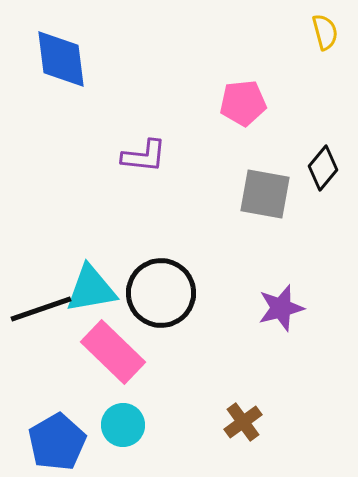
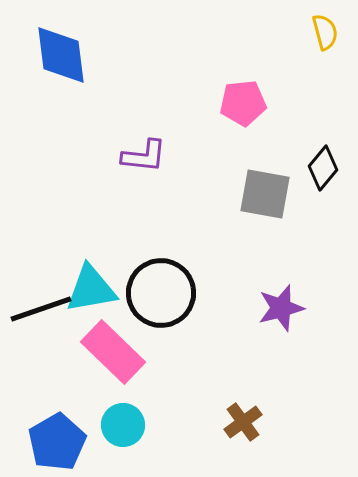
blue diamond: moved 4 px up
